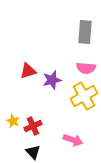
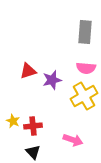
red cross: rotated 18 degrees clockwise
